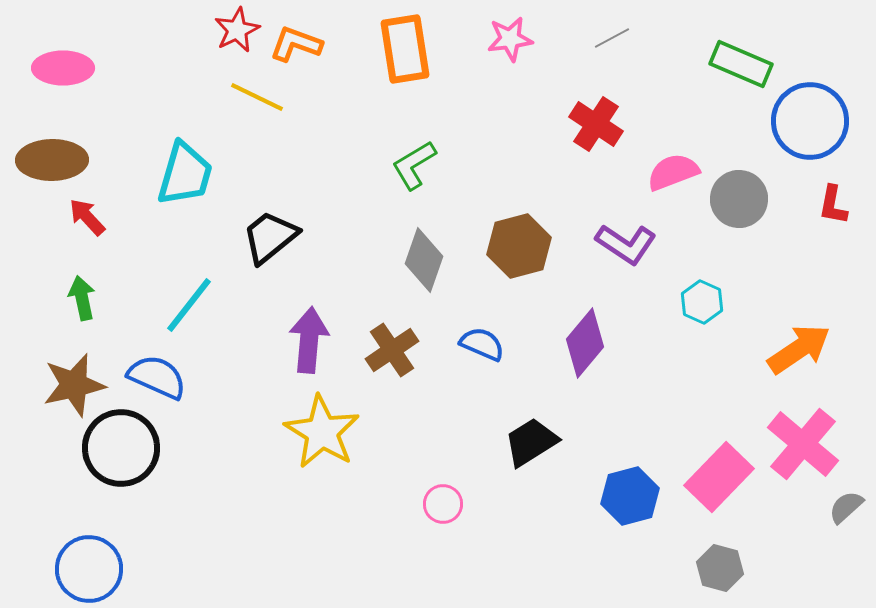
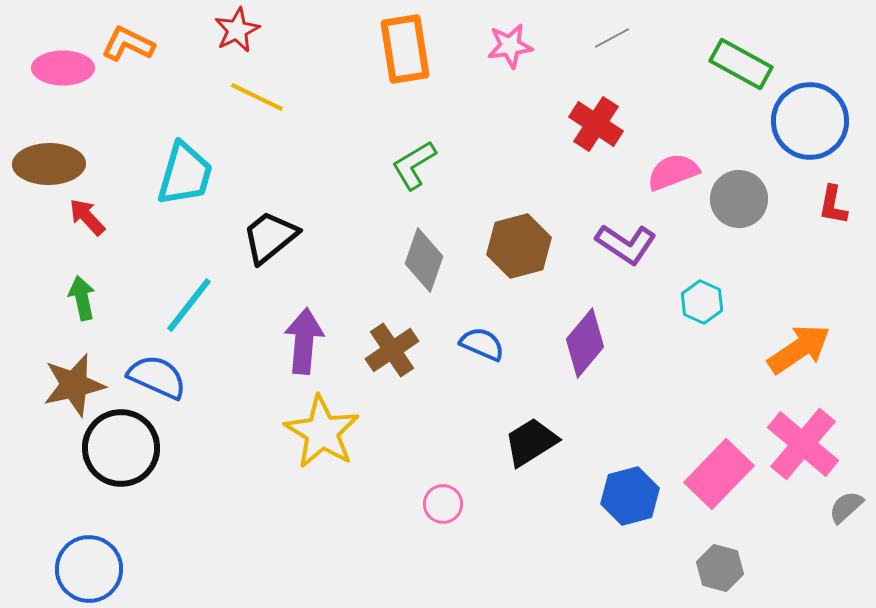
pink star at (510, 39): moved 7 px down
orange L-shape at (296, 44): moved 168 px left; rotated 6 degrees clockwise
green rectangle at (741, 64): rotated 6 degrees clockwise
brown ellipse at (52, 160): moved 3 px left, 4 px down
purple arrow at (309, 340): moved 5 px left, 1 px down
pink rectangle at (719, 477): moved 3 px up
